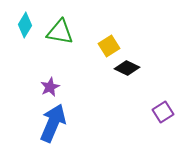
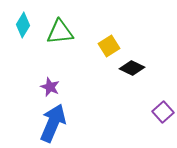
cyan diamond: moved 2 px left
green triangle: rotated 16 degrees counterclockwise
black diamond: moved 5 px right
purple star: rotated 24 degrees counterclockwise
purple square: rotated 10 degrees counterclockwise
